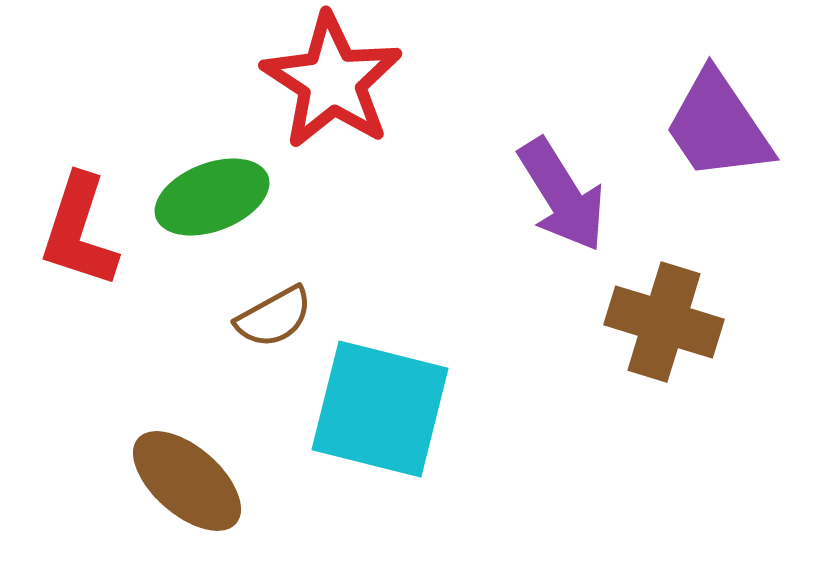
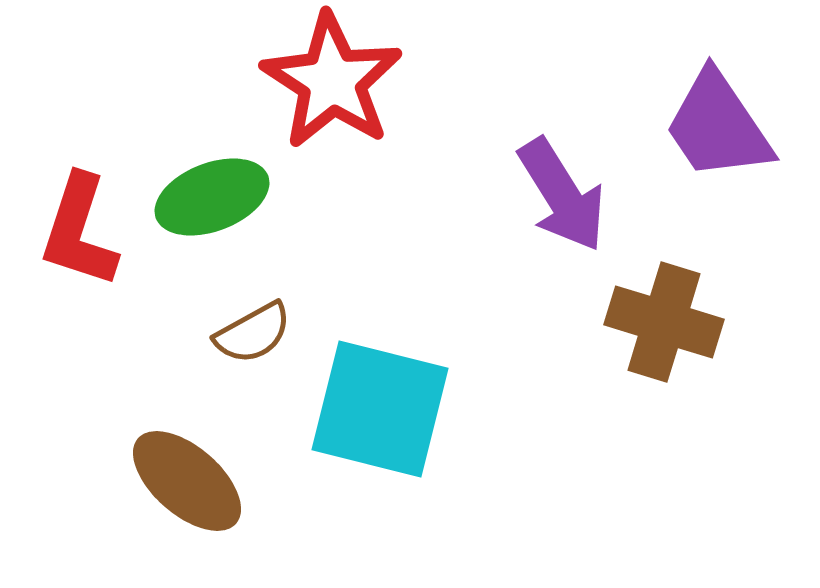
brown semicircle: moved 21 px left, 16 px down
